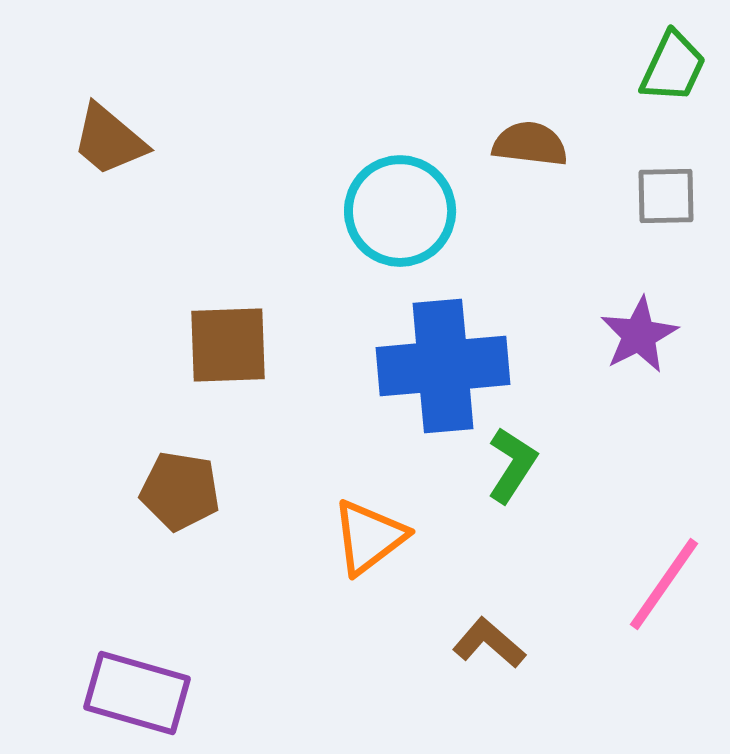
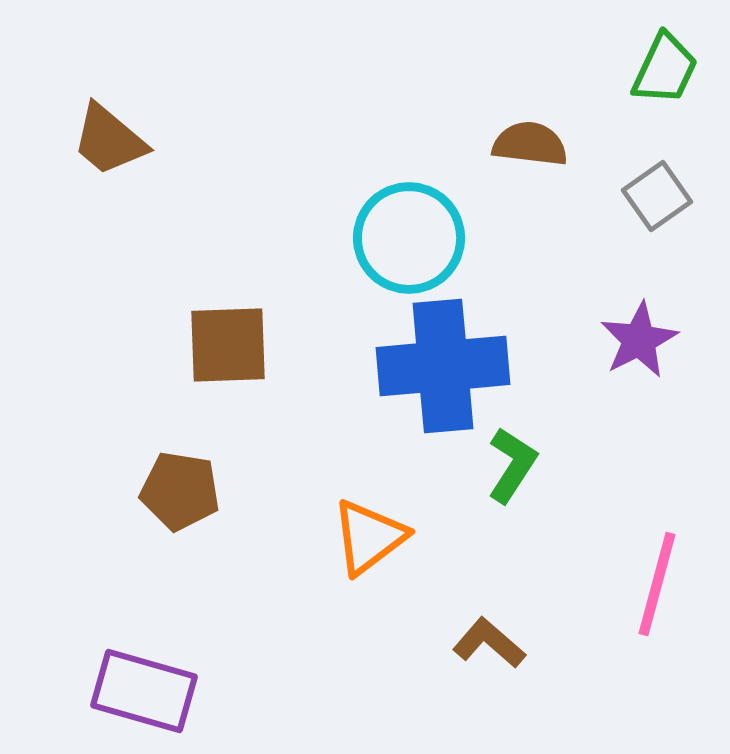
green trapezoid: moved 8 px left, 2 px down
gray square: moved 9 px left; rotated 34 degrees counterclockwise
cyan circle: moved 9 px right, 27 px down
purple star: moved 5 px down
pink line: moved 7 px left; rotated 20 degrees counterclockwise
purple rectangle: moved 7 px right, 2 px up
